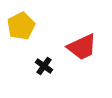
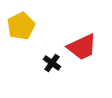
black cross: moved 8 px right, 3 px up
